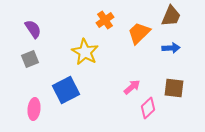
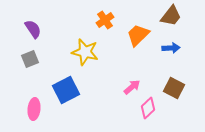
brown trapezoid: rotated 15 degrees clockwise
orange trapezoid: moved 1 px left, 2 px down
yellow star: rotated 16 degrees counterclockwise
brown square: rotated 20 degrees clockwise
